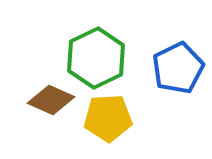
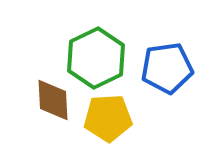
blue pentagon: moved 11 px left; rotated 18 degrees clockwise
brown diamond: moved 2 px right; rotated 63 degrees clockwise
